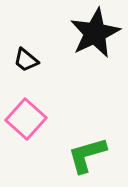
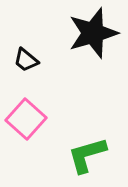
black star: moved 2 px left; rotated 9 degrees clockwise
